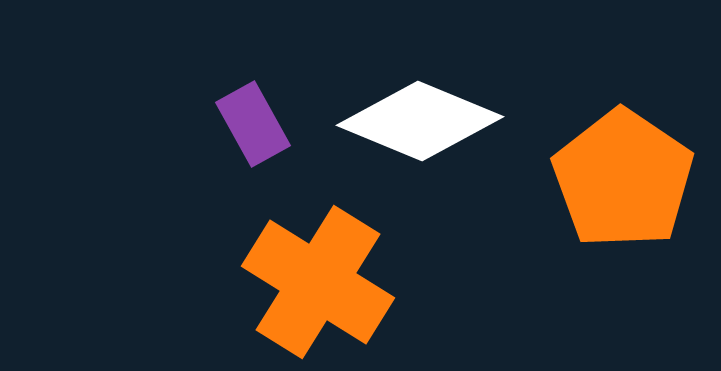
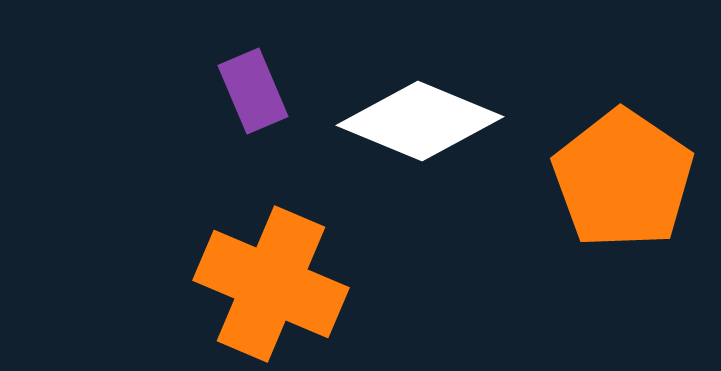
purple rectangle: moved 33 px up; rotated 6 degrees clockwise
orange cross: moved 47 px left, 2 px down; rotated 9 degrees counterclockwise
